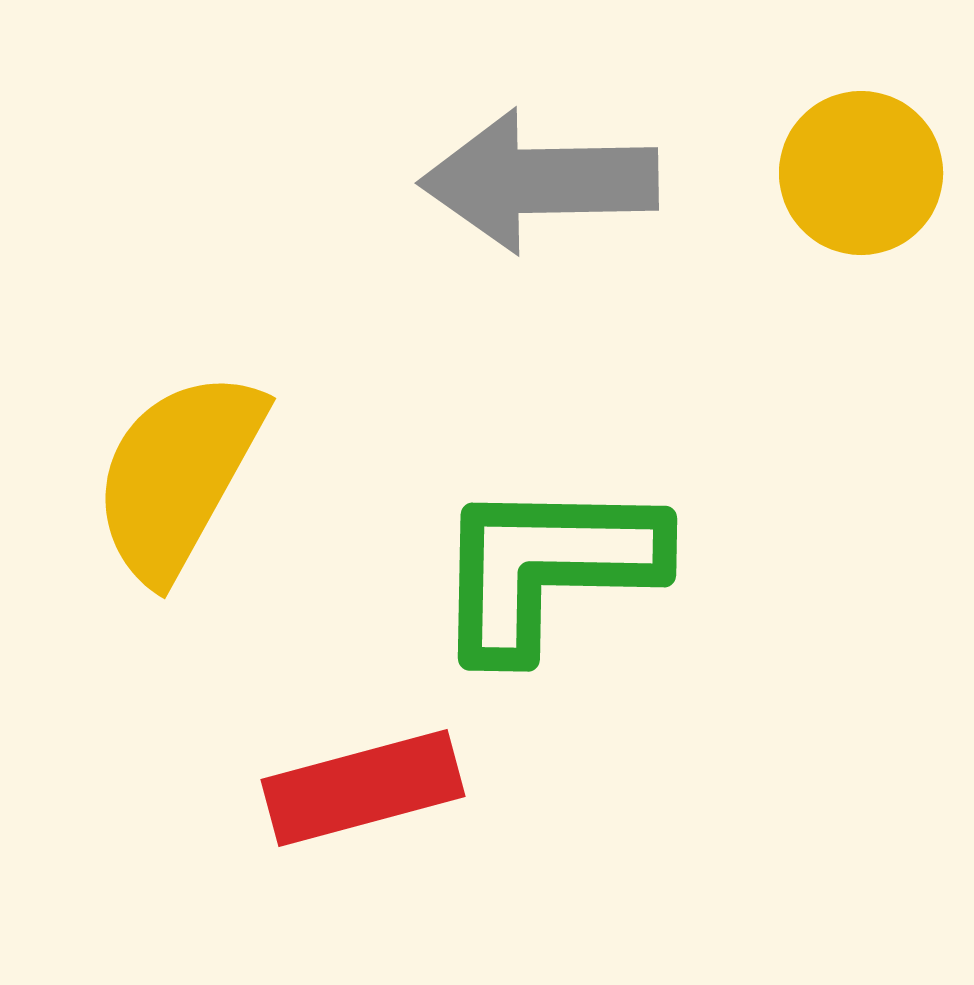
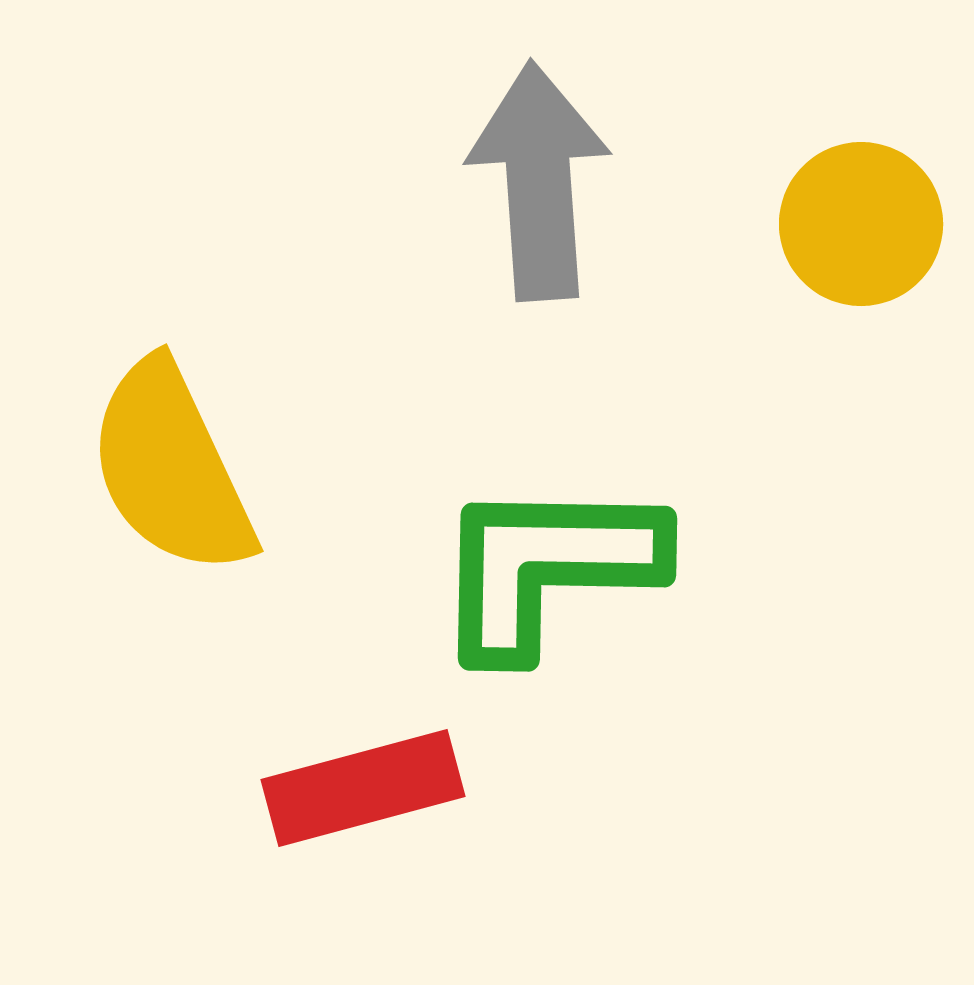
yellow circle: moved 51 px down
gray arrow: rotated 87 degrees clockwise
yellow semicircle: moved 7 px left, 7 px up; rotated 54 degrees counterclockwise
